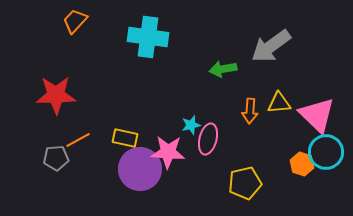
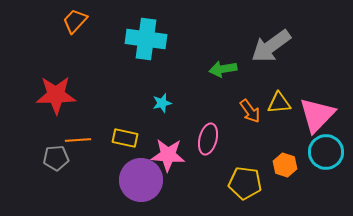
cyan cross: moved 2 px left, 2 px down
orange arrow: rotated 40 degrees counterclockwise
pink triangle: rotated 30 degrees clockwise
cyan star: moved 29 px left, 22 px up
orange line: rotated 25 degrees clockwise
pink star: moved 3 px down
orange hexagon: moved 17 px left, 1 px down
purple circle: moved 1 px right, 11 px down
yellow pentagon: rotated 20 degrees clockwise
